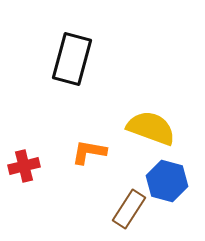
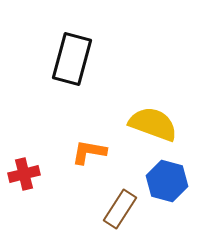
yellow semicircle: moved 2 px right, 4 px up
red cross: moved 8 px down
brown rectangle: moved 9 px left
